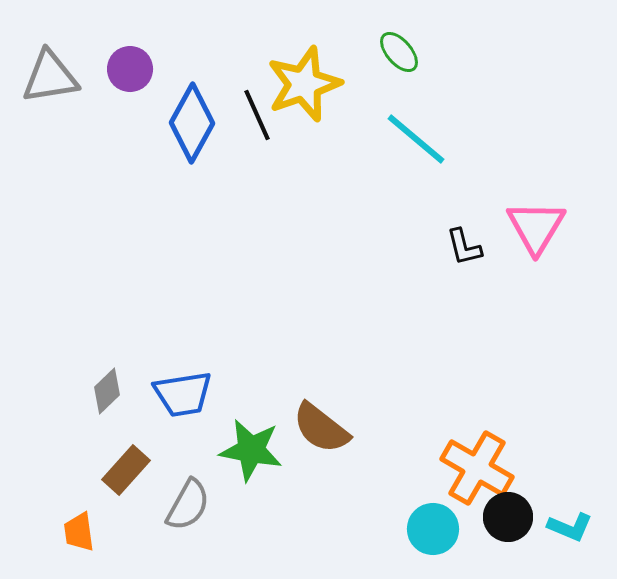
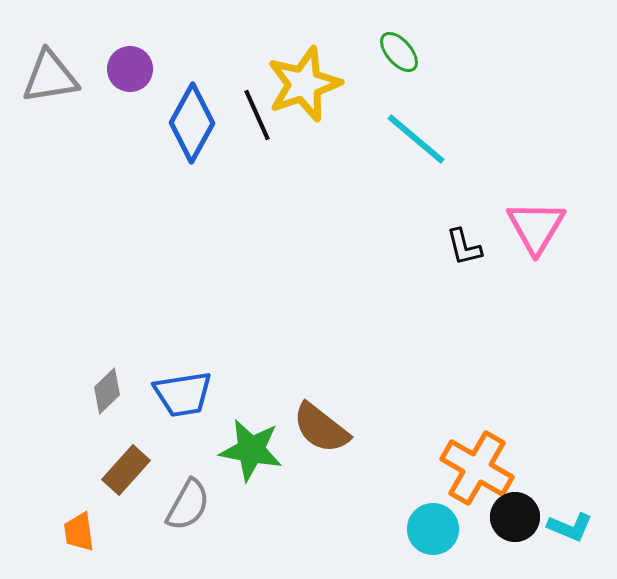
black circle: moved 7 px right
